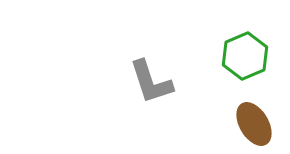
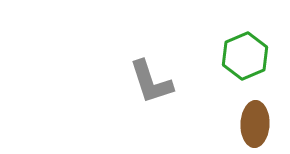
brown ellipse: moved 1 px right; rotated 33 degrees clockwise
